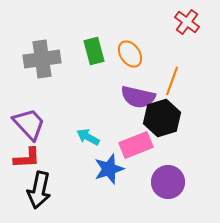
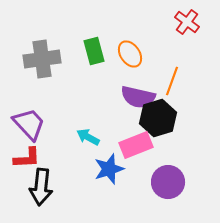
black hexagon: moved 4 px left
black arrow: moved 2 px right, 3 px up; rotated 6 degrees counterclockwise
